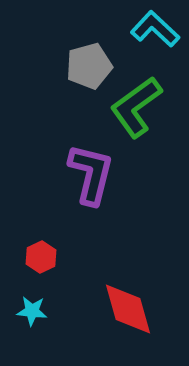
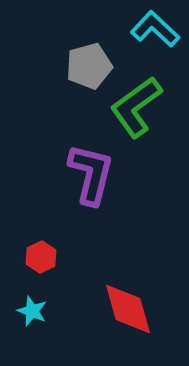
cyan star: rotated 16 degrees clockwise
